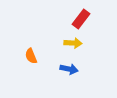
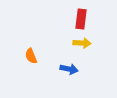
red rectangle: rotated 30 degrees counterclockwise
yellow arrow: moved 9 px right
